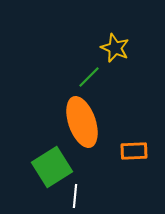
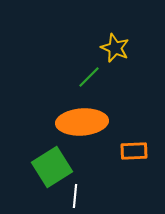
orange ellipse: rotated 75 degrees counterclockwise
